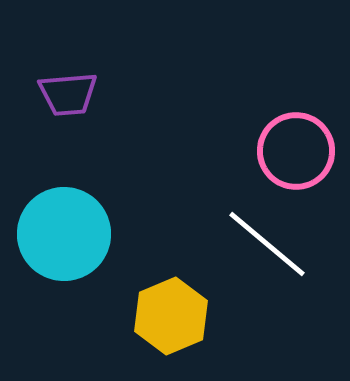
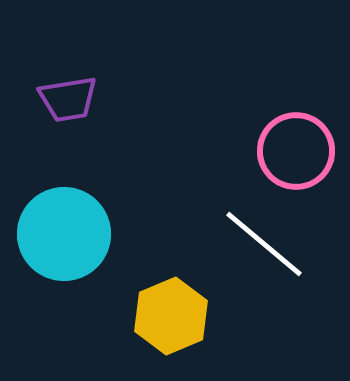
purple trapezoid: moved 5 px down; rotated 4 degrees counterclockwise
white line: moved 3 px left
